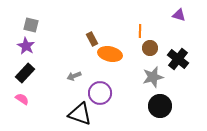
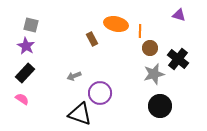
orange ellipse: moved 6 px right, 30 px up
gray star: moved 1 px right, 3 px up
